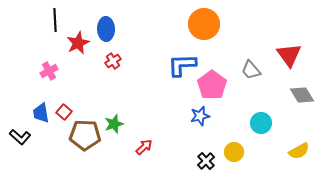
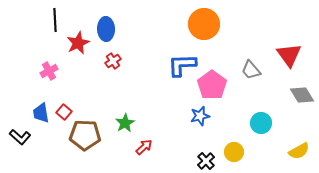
green star: moved 11 px right, 1 px up; rotated 12 degrees counterclockwise
